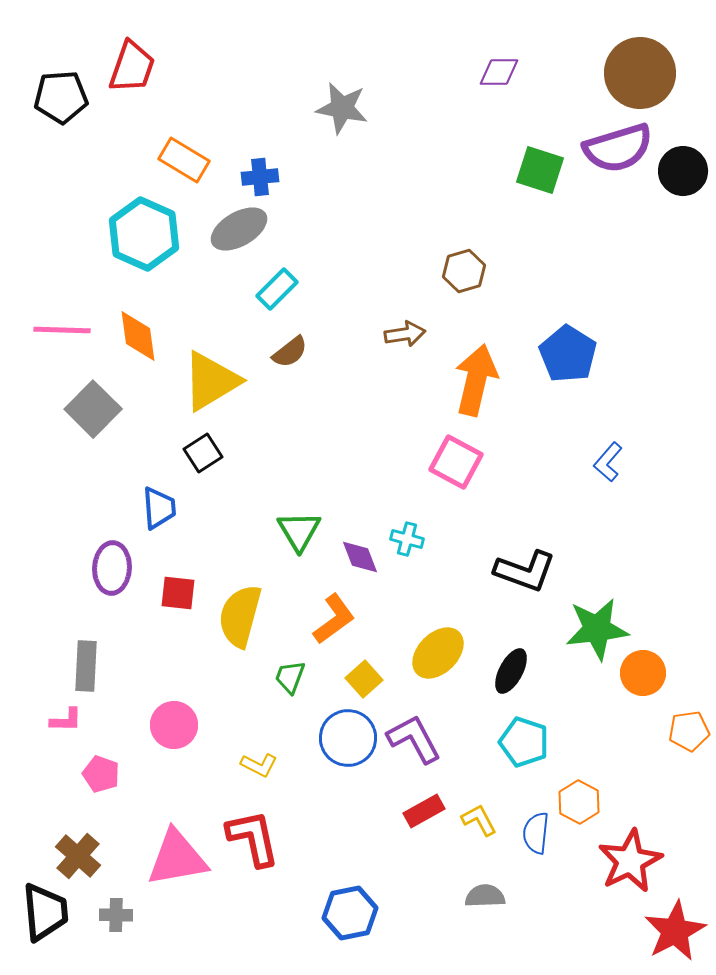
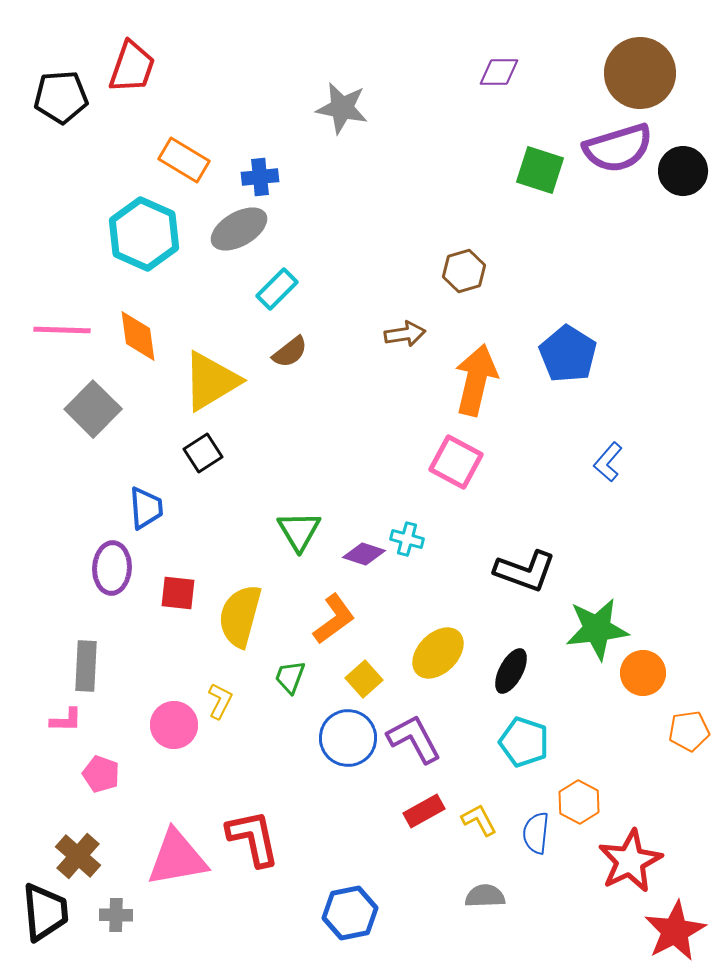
blue trapezoid at (159, 508): moved 13 px left
purple diamond at (360, 557): moved 4 px right, 3 px up; rotated 51 degrees counterclockwise
yellow L-shape at (259, 765): moved 39 px left, 64 px up; rotated 90 degrees counterclockwise
